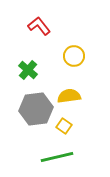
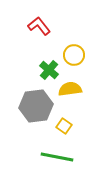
yellow circle: moved 1 px up
green cross: moved 21 px right
yellow semicircle: moved 1 px right, 7 px up
gray hexagon: moved 3 px up
green line: rotated 24 degrees clockwise
